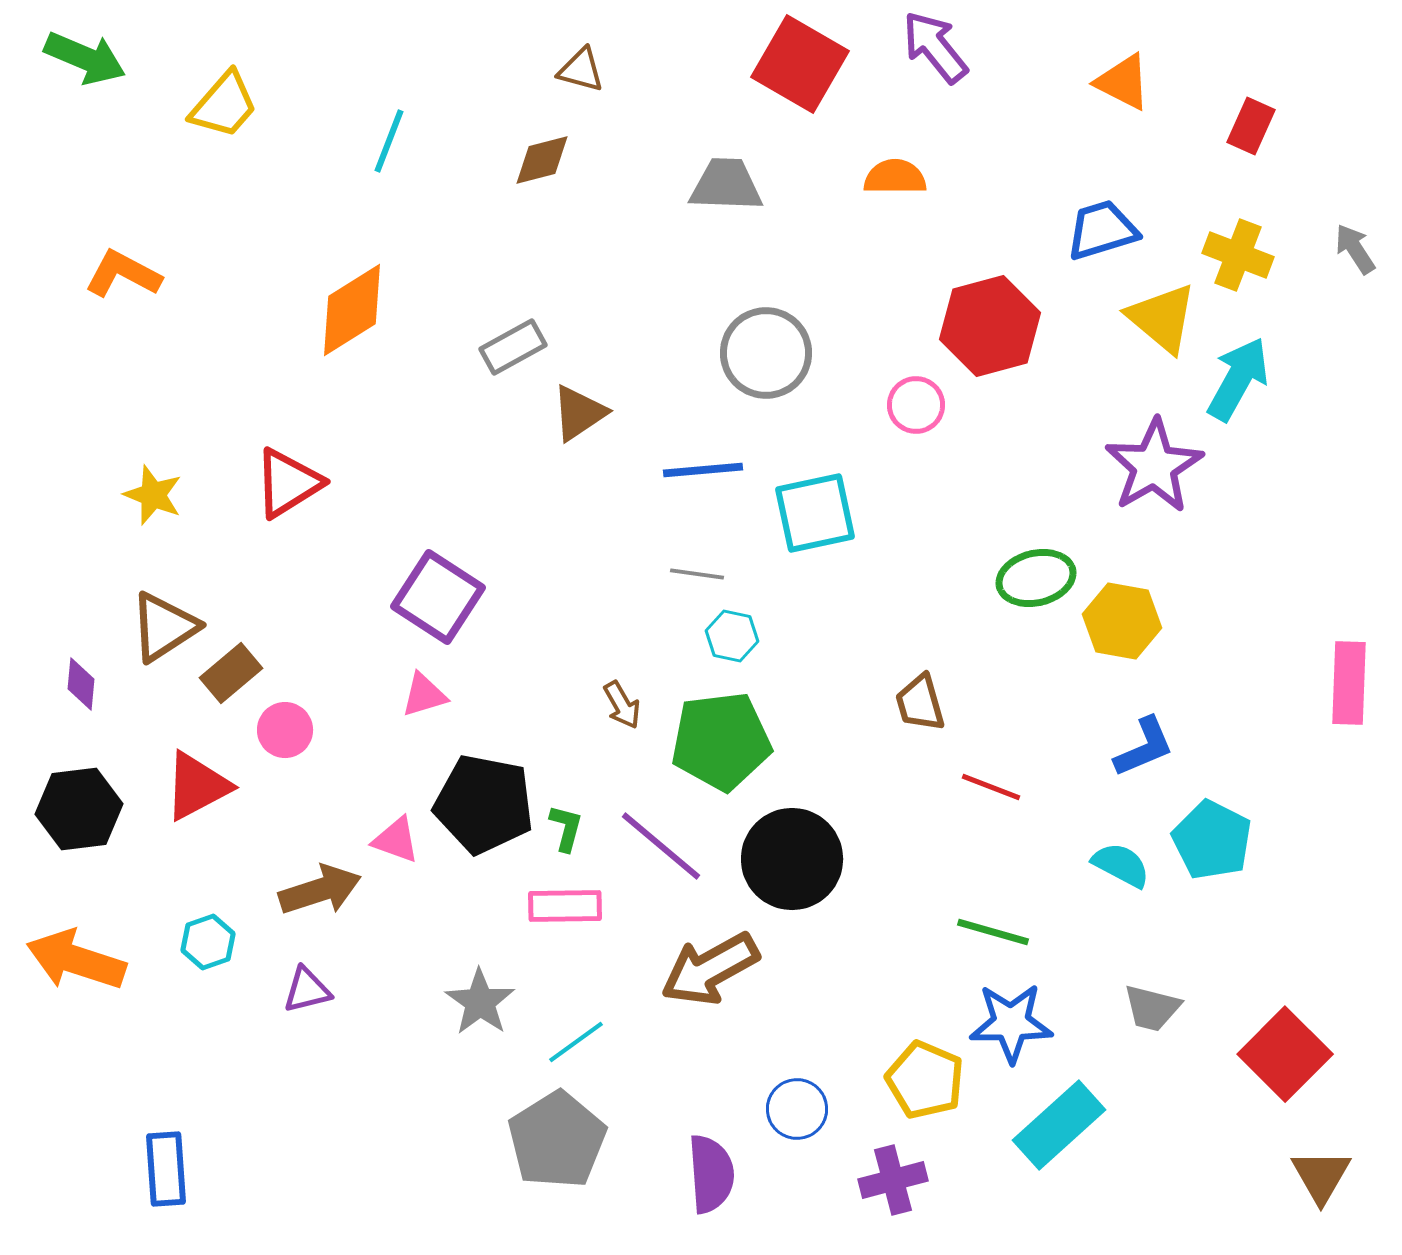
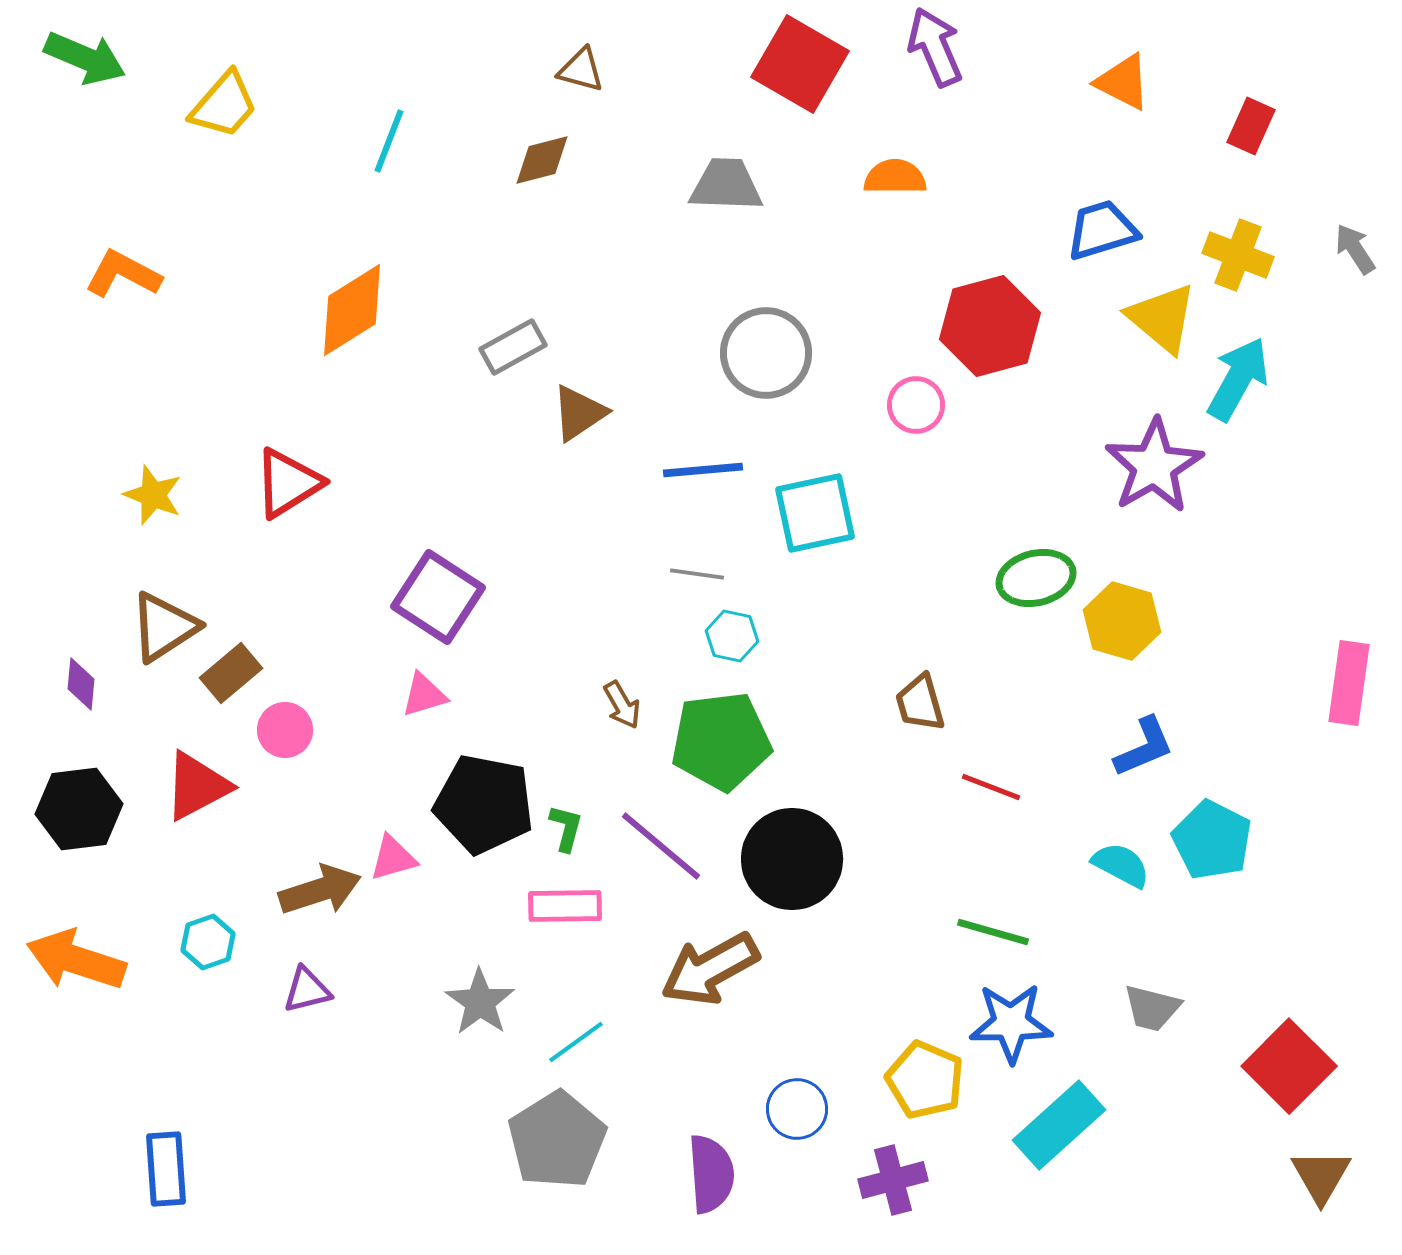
purple arrow at (935, 47): rotated 16 degrees clockwise
yellow hexagon at (1122, 621): rotated 6 degrees clockwise
pink rectangle at (1349, 683): rotated 6 degrees clockwise
pink triangle at (396, 840): moved 3 px left, 18 px down; rotated 36 degrees counterclockwise
red square at (1285, 1054): moved 4 px right, 12 px down
